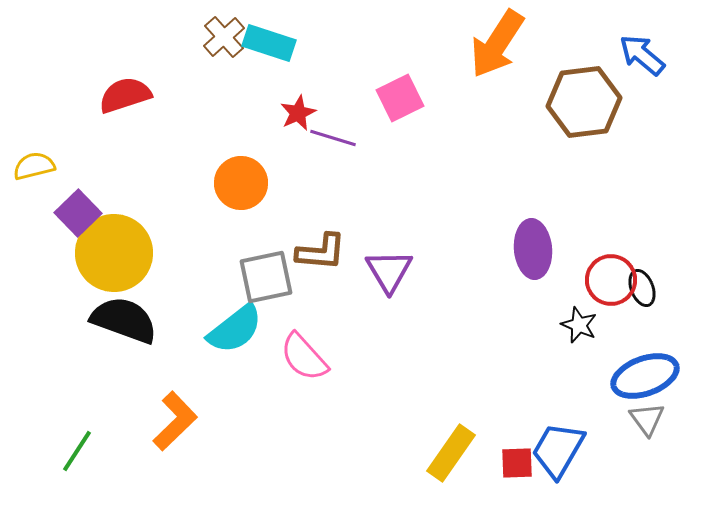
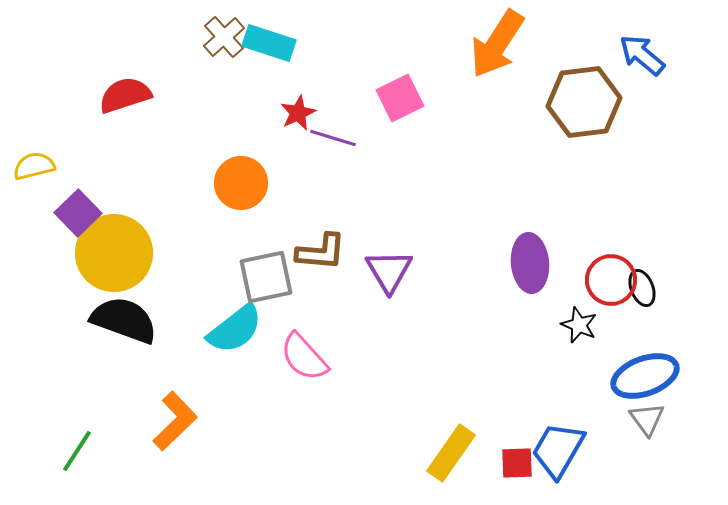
purple ellipse: moved 3 px left, 14 px down
